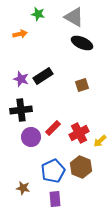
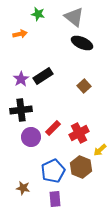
gray triangle: rotated 10 degrees clockwise
purple star: rotated 21 degrees clockwise
brown square: moved 2 px right, 1 px down; rotated 24 degrees counterclockwise
yellow arrow: moved 9 px down
